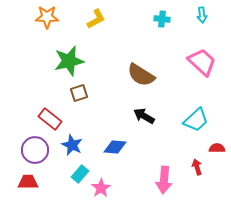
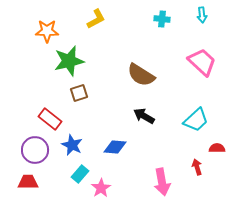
orange star: moved 14 px down
pink arrow: moved 2 px left, 2 px down; rotated 16 degrees counterclockwise
